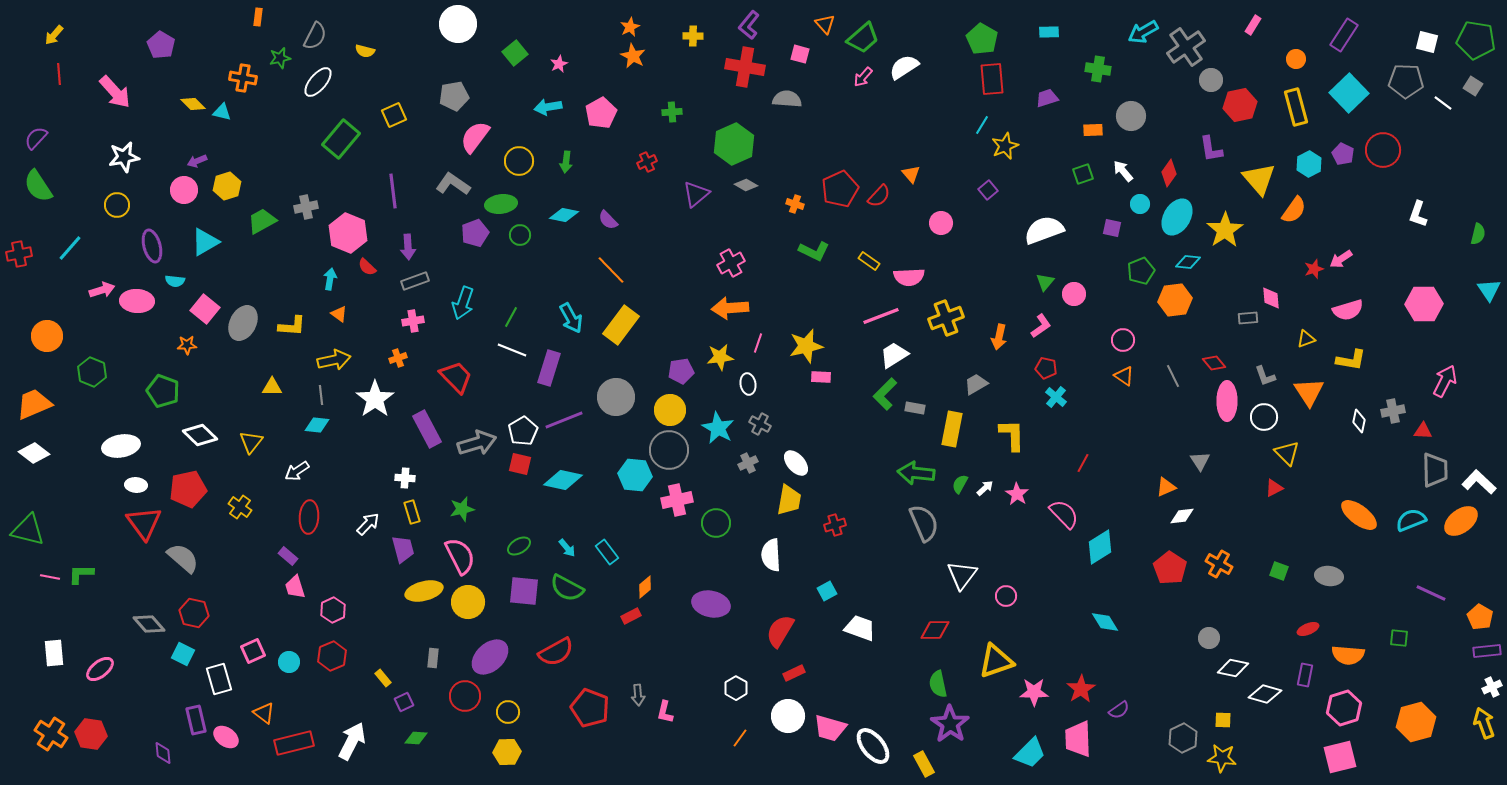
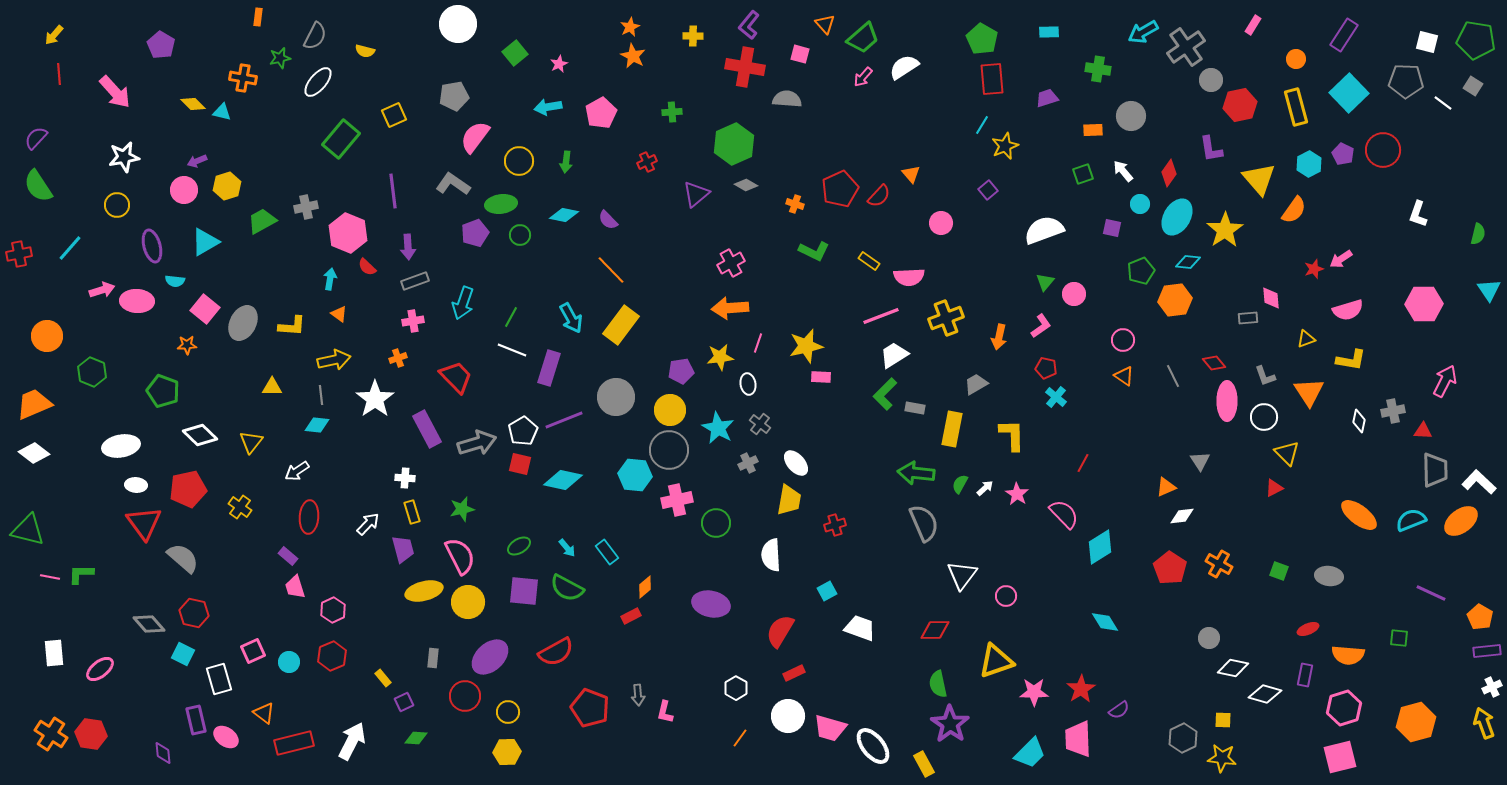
gray cross at (760, 424): rotated 10 degrees clockwise
